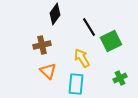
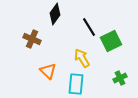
brown cross: moved 10 px left, 6 px up; rotated 36 degrees clockwise
